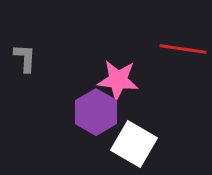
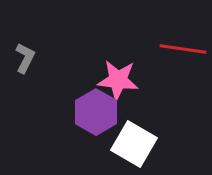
gray L-shape: rotated 24 degrees clockwise
